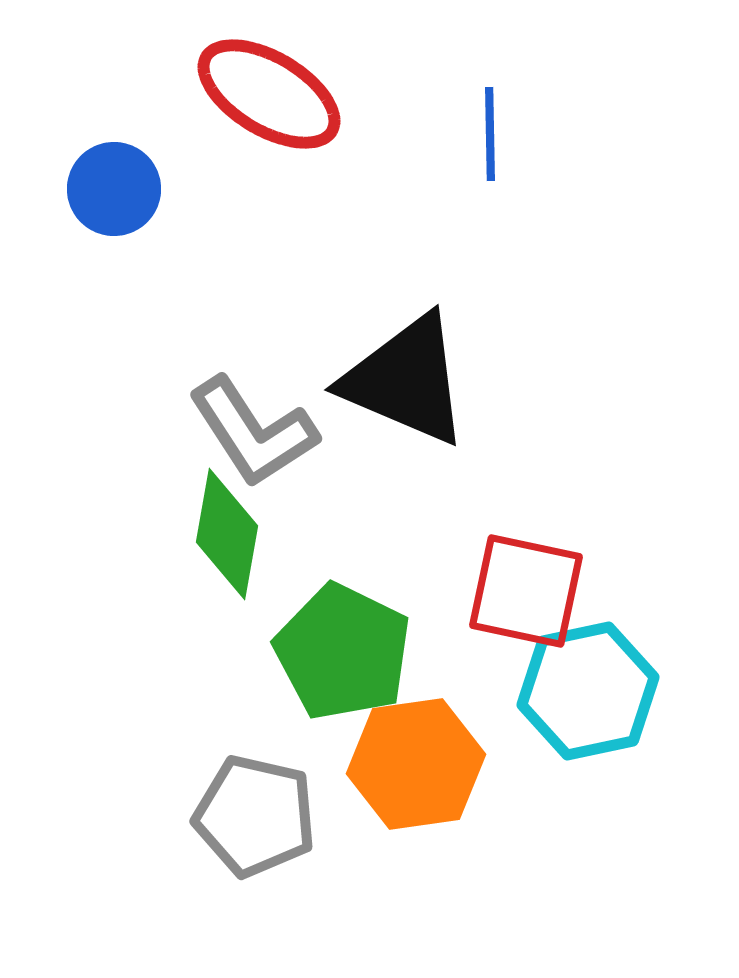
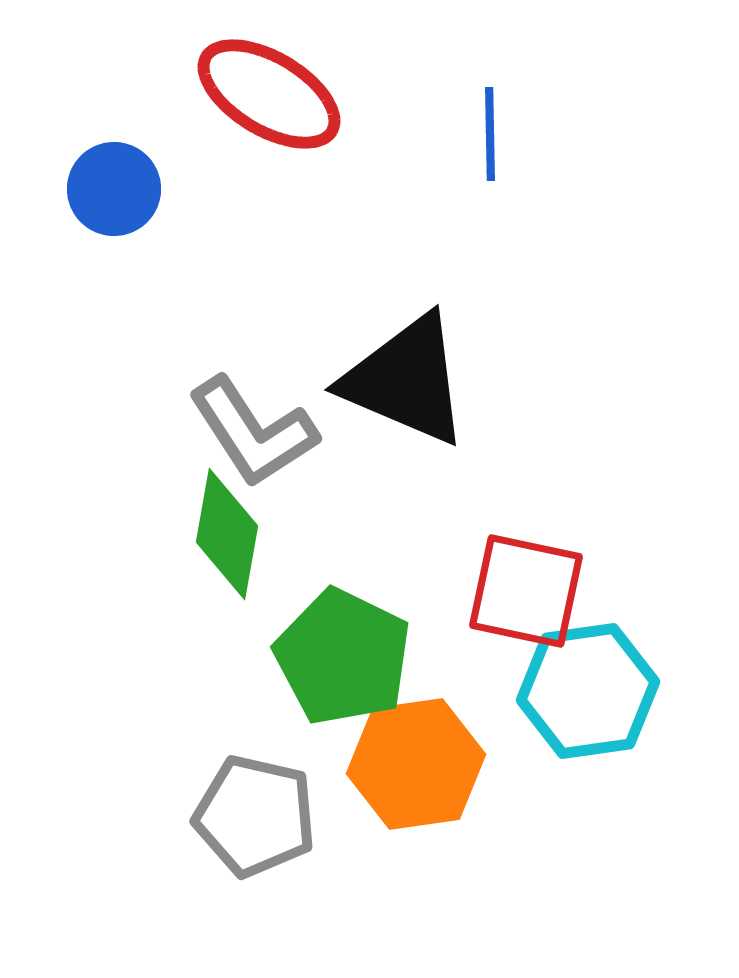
green pentagon: moved 5 px down
cyan hexagon: rotated 4 degrees clockwise
